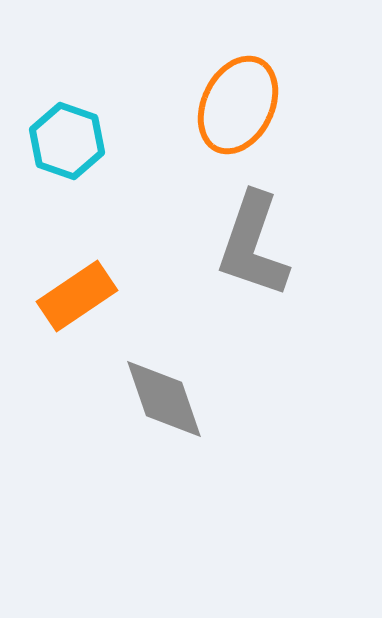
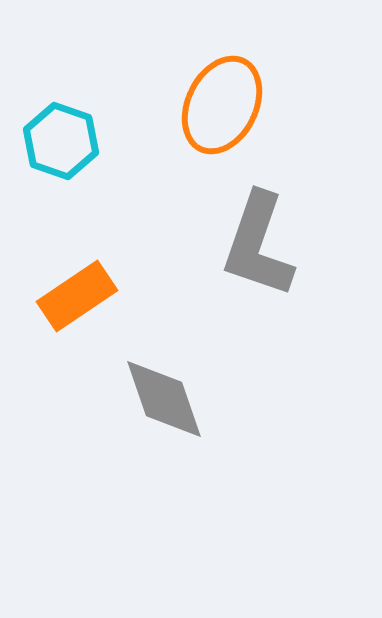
orange ellipse: moved 16 px left
cyan hexagon: moved 6 px left
gray L-shape: moved 5 px right
